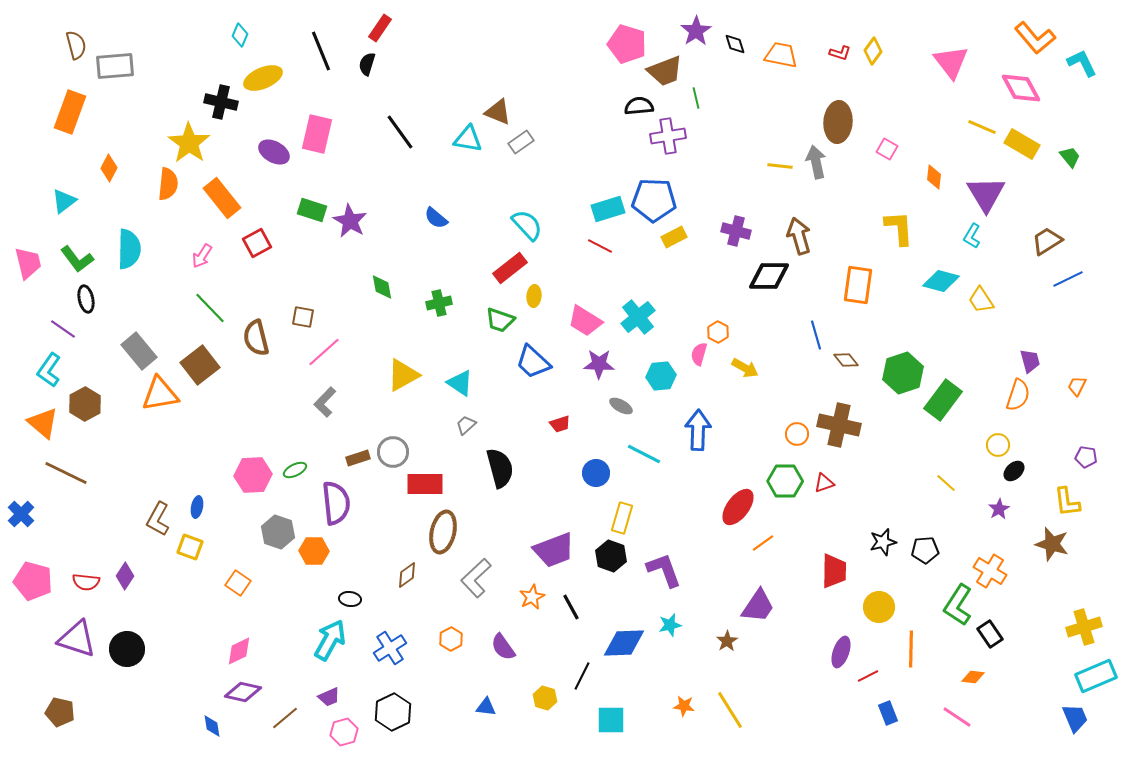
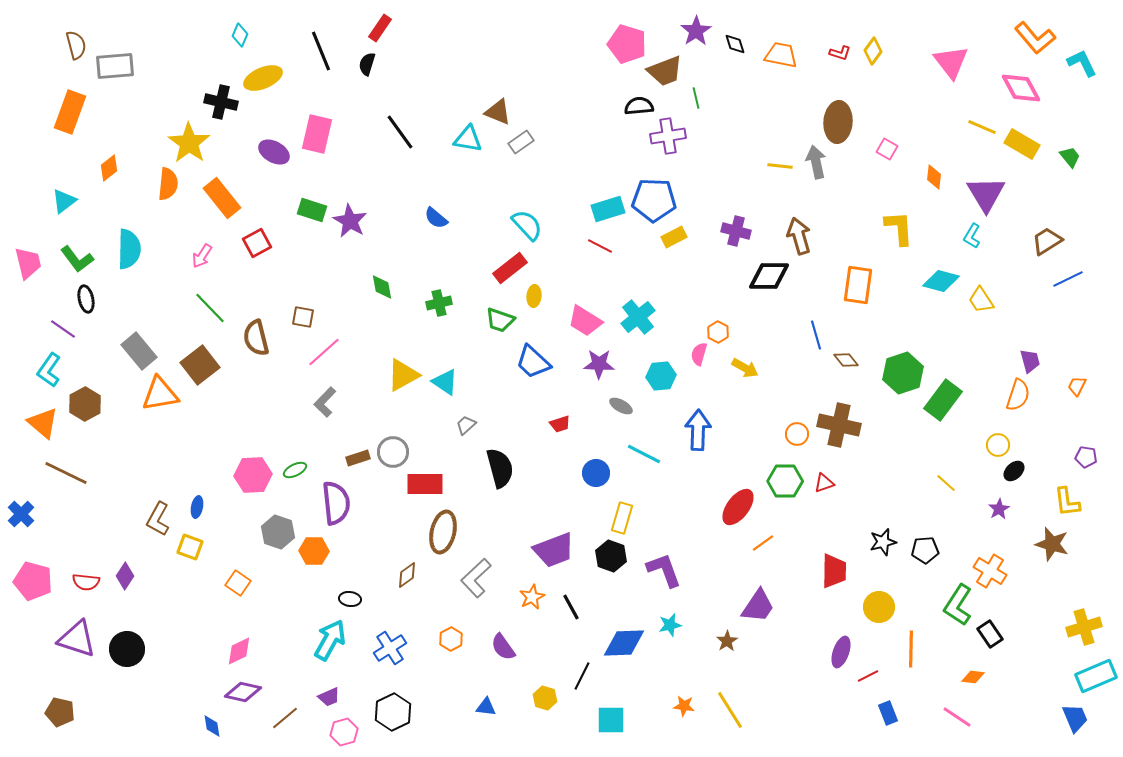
orange diamond at (109, 168): rotated 24 degrees clockwise
cyan triangle at (460, 383): moved 15 px left, 1 px up
